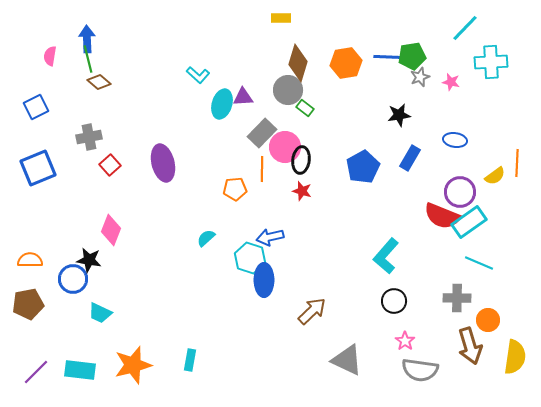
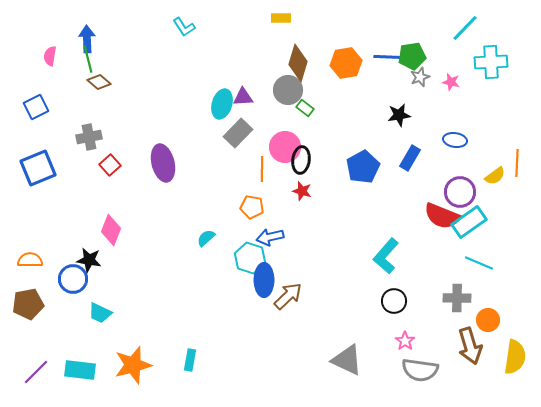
cyan L-shape at (198, 75): moved 14 px left, 48 px up; rotated 15 degrees clockwise
gray rectangle at (262, 133): moved 24 px left
orange pentagon at (235, 189): moved 17 px right, 18 px down; rotated 15 degrees clockwise
brown arrow at (312, 311): moved 24 px left, 15 px up
